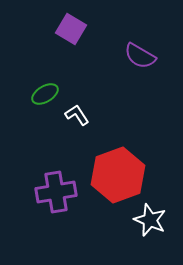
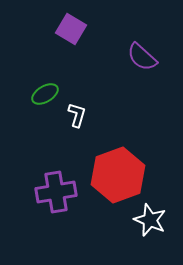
purple semicircle: moved 2 px right, 1 px down; rotated 12 degrees clockwise
white L-shape: rotated 50 degrees clockwise
